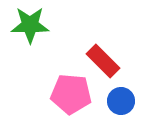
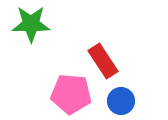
green star: moved 1 px right, 1 px up
red rectangle: rotated 12 degrees clockwise
